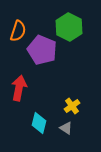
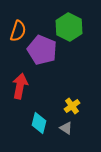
red arrow: moved 1 px right, 2 px up
